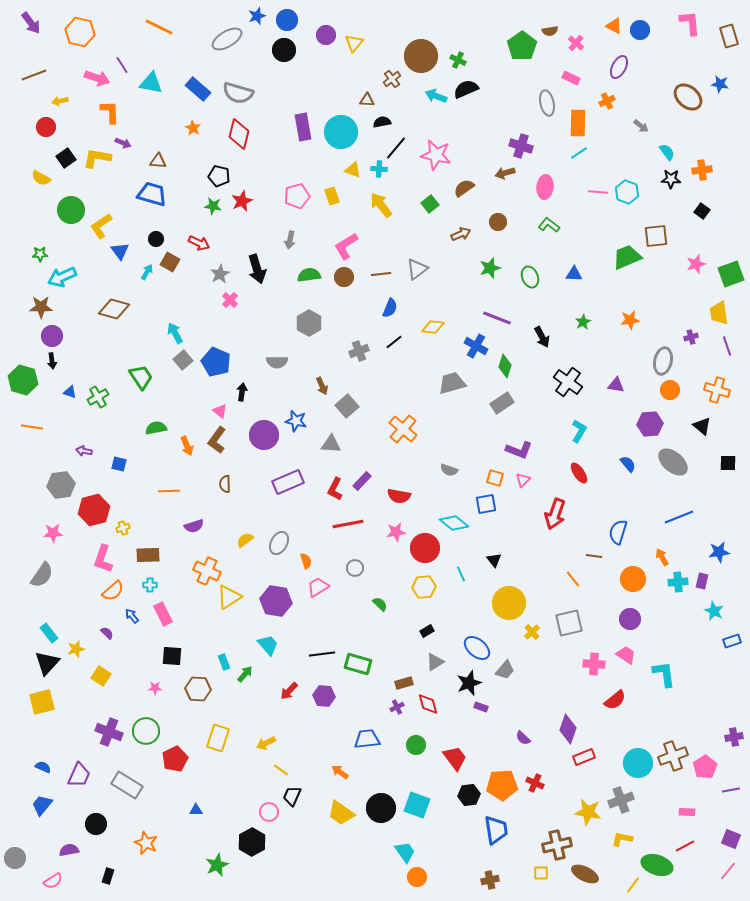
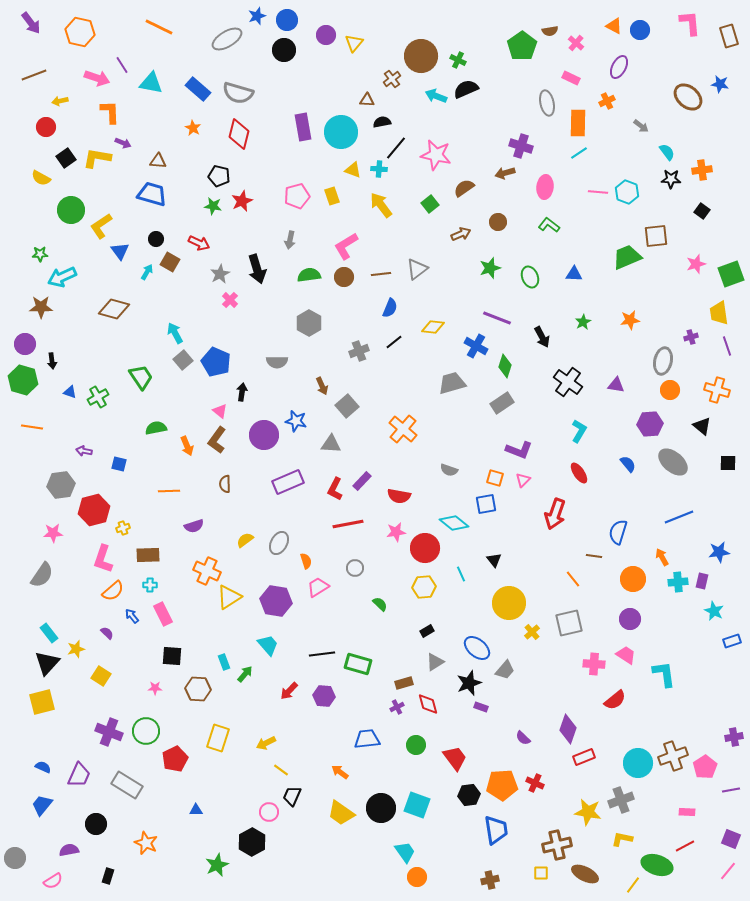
purple circle at (52, 336): moved 27 px left, 8 px down
